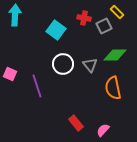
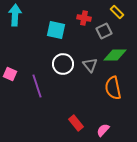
gray square: moved 5 px down
cyan square: rotated 24 degrees counterclockwise
